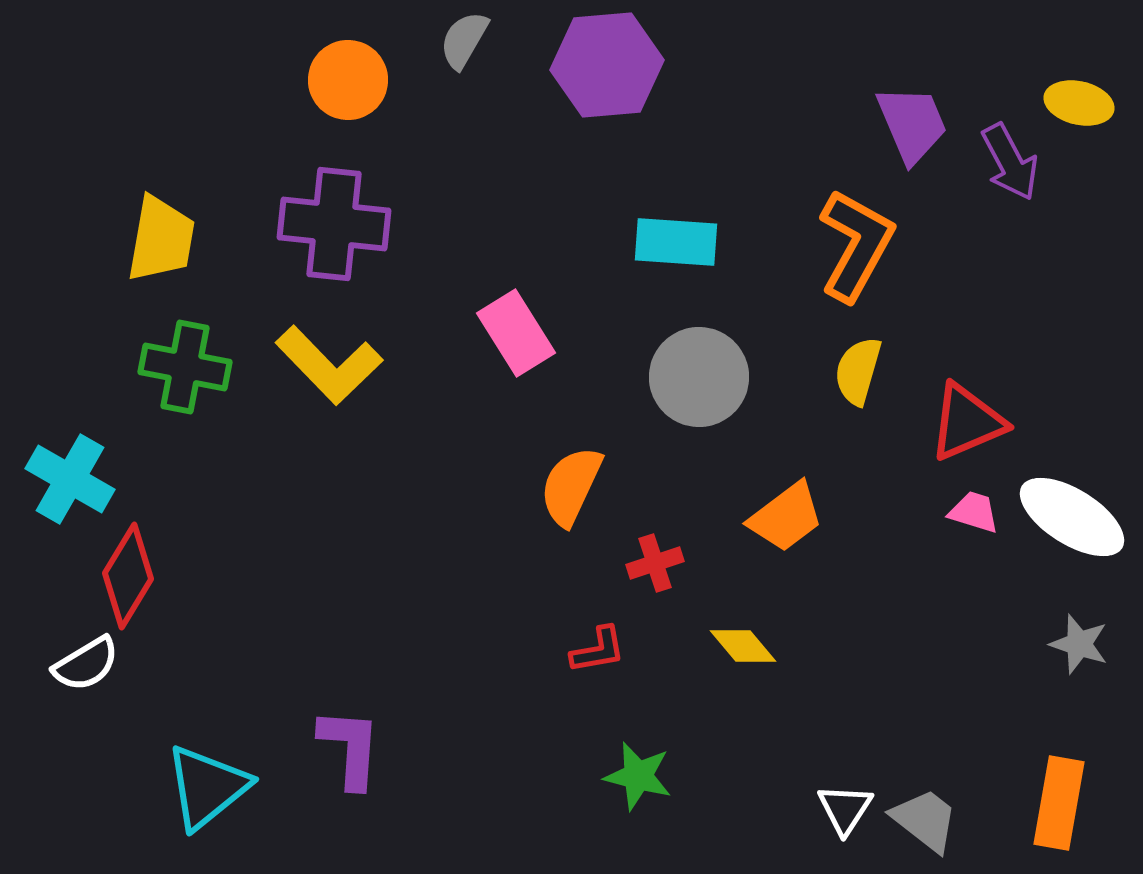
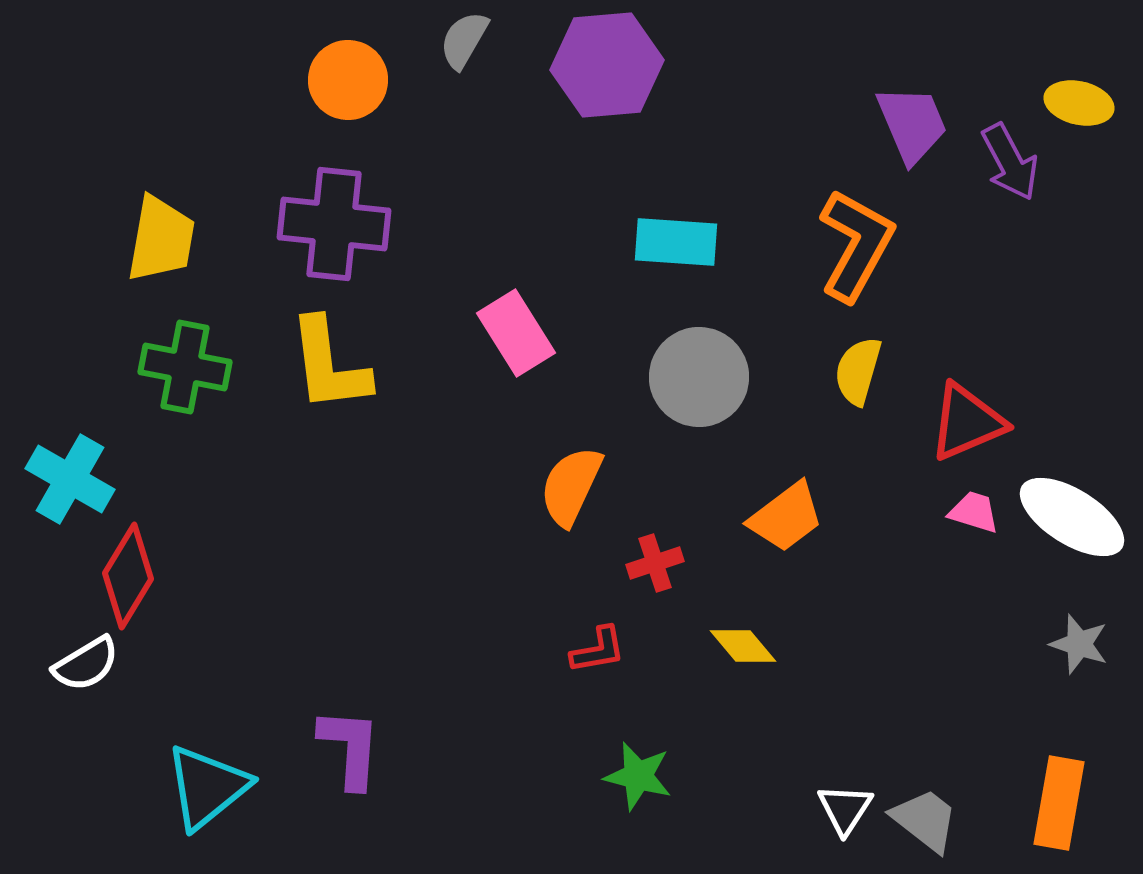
yellow L-shape: rotated 37 degrees clockwise
